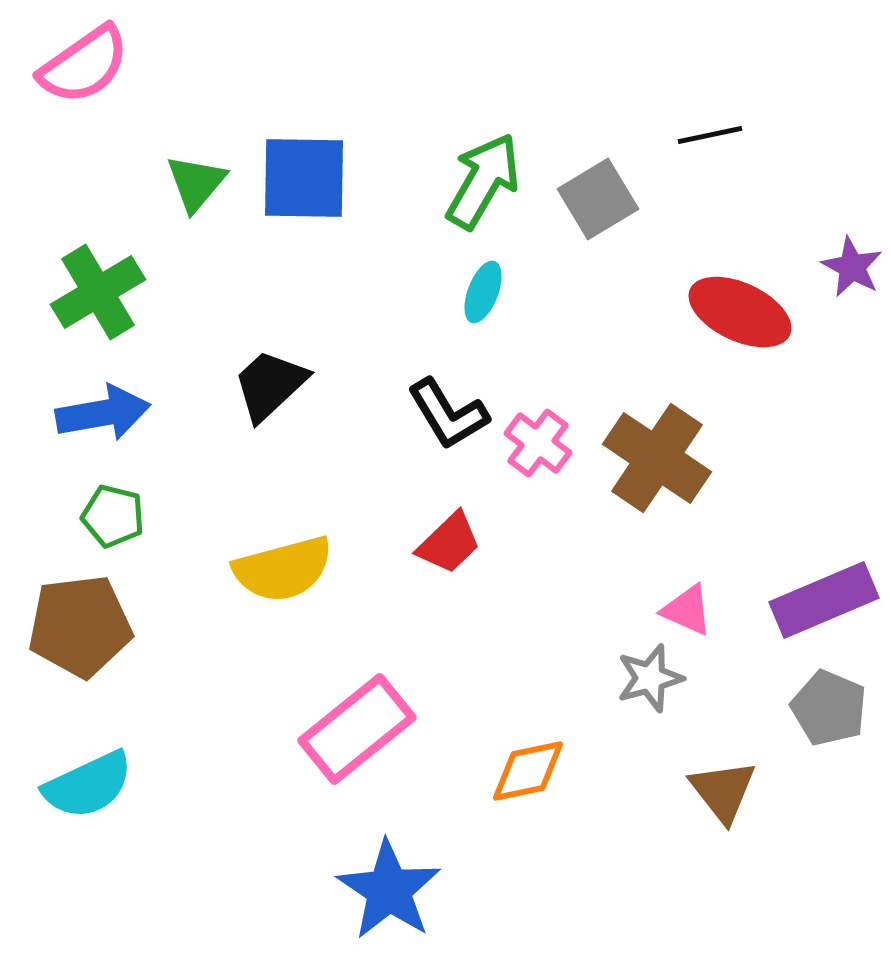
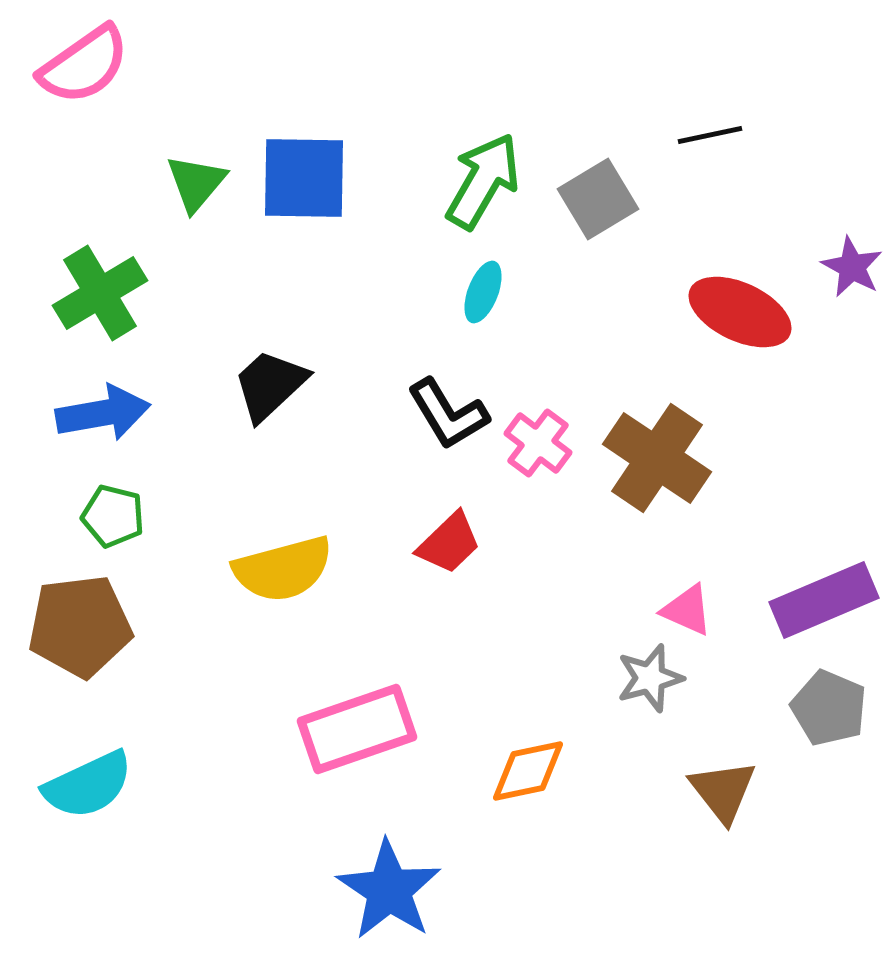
green cross: moved 2 px right, 1 px down
pink rectangle: rotated 20 degrees clockwise
